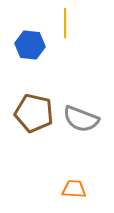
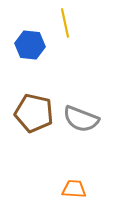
yellow line: rotated 12 degrees counterclockwise
